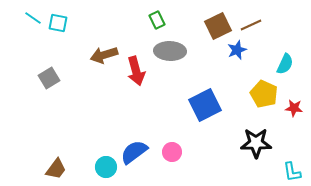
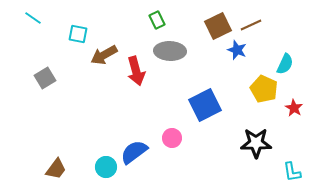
cyan square: moved 20 px right, 11 px down
blue star: rotated 30 degrees counterclockwise
brown arrow: rotated 12 degrees counterclockwise
gray square: moved 4 px left
yellow pentagon: moved 5 px up
red star: rotated 24 degrees clockwise
pink circle: moved 14 px up
